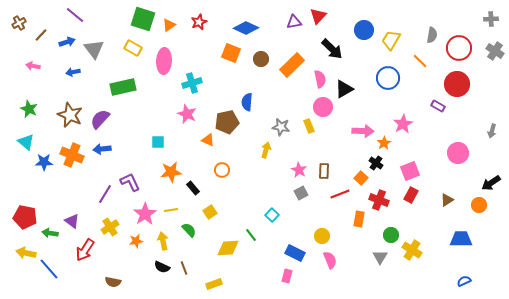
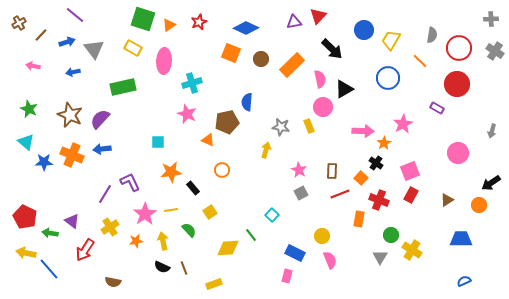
purple rectangle at (438, 106): moved 1 px left, 2 px down
brown rectangle at (324, 171): moved 8 px right
red pentagon at (25, 217): rotated 15 degrees clockwise
